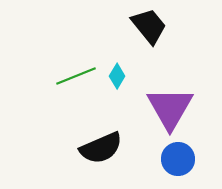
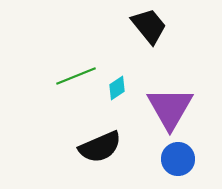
cyan diamond: moved 12 px down; rotated 25 degrees clockwise
black semicircle: moved 1 px left, 1 px up
